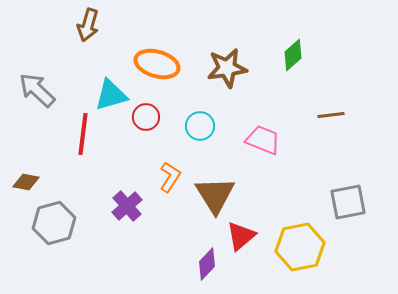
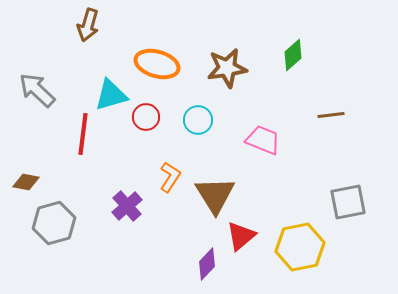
cyan circle: moved 2 px left, 6 px up
